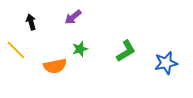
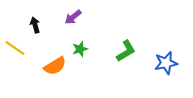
black arrow: moved 4 px right, 3 px down
yellow line: moved 1 px left, 2 px up; rotated 10 degrees counterclockwise
orange semicircle: rotated 20 degrees counterclockwise
